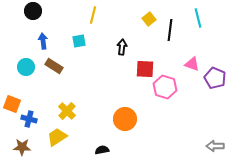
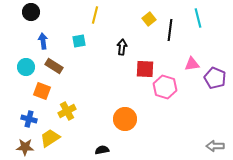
black circle: moved 2 px left, 1 px down
yellow line: moved 2 px right
pink triangle: rotated 28 degrees counterclockwise
orange square: moved 30 px right, 13 px up
yellow cross: rotated 18 degrees clockwise
yellow trapezoid: moved 7 px left, 1 px down
brown star: moved 3 px right
